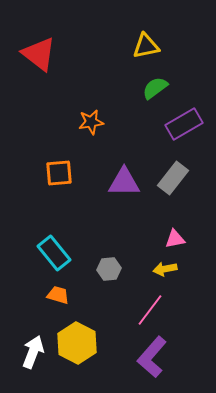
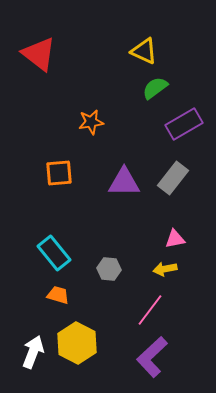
yellow triangle: moved 2 px left, 5 px down; rotated 36 degrees clockwise
gray hexagon: rotated 10 degrees clockwise
purple L-shape: rotated 6 degrees clockwise
